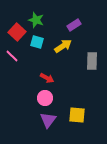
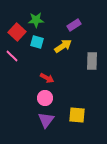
green star: rotated 21 degrees counterclockwise
purple triangle: moved 2 px left
